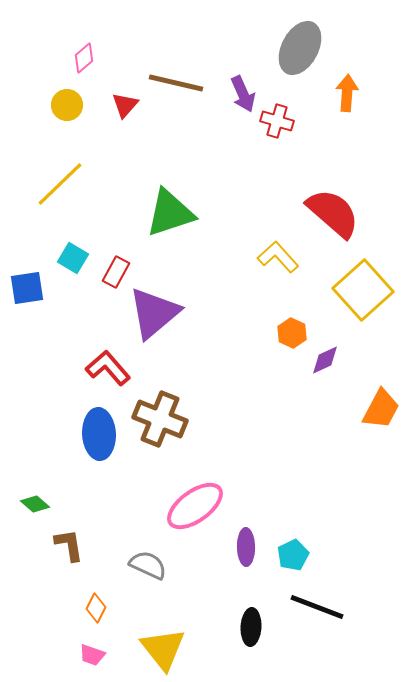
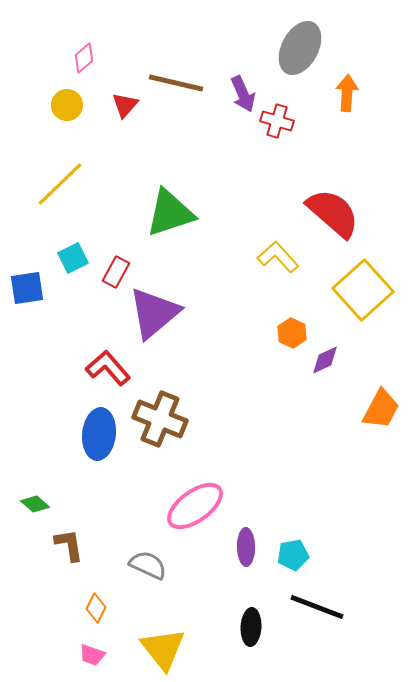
cyan square: rotated 32 degrees clockwise
blue ellipse: rotated 9 degrees clockwise
cyan pentagon: rotated 16 degrees clockwise
